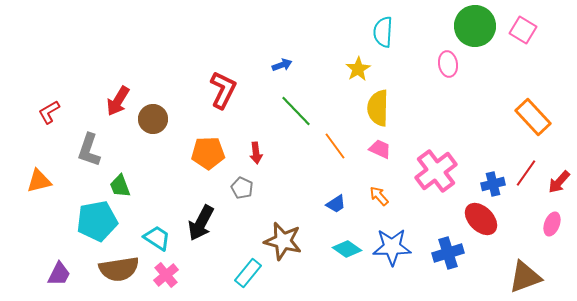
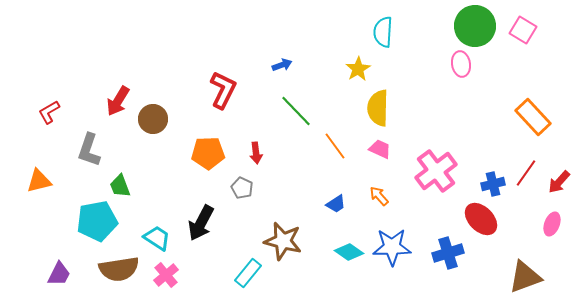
pink ellipse at (448, 64): moved 13 px right
cyan diamond at (347, 249): moved 2 px right, 3 px down
